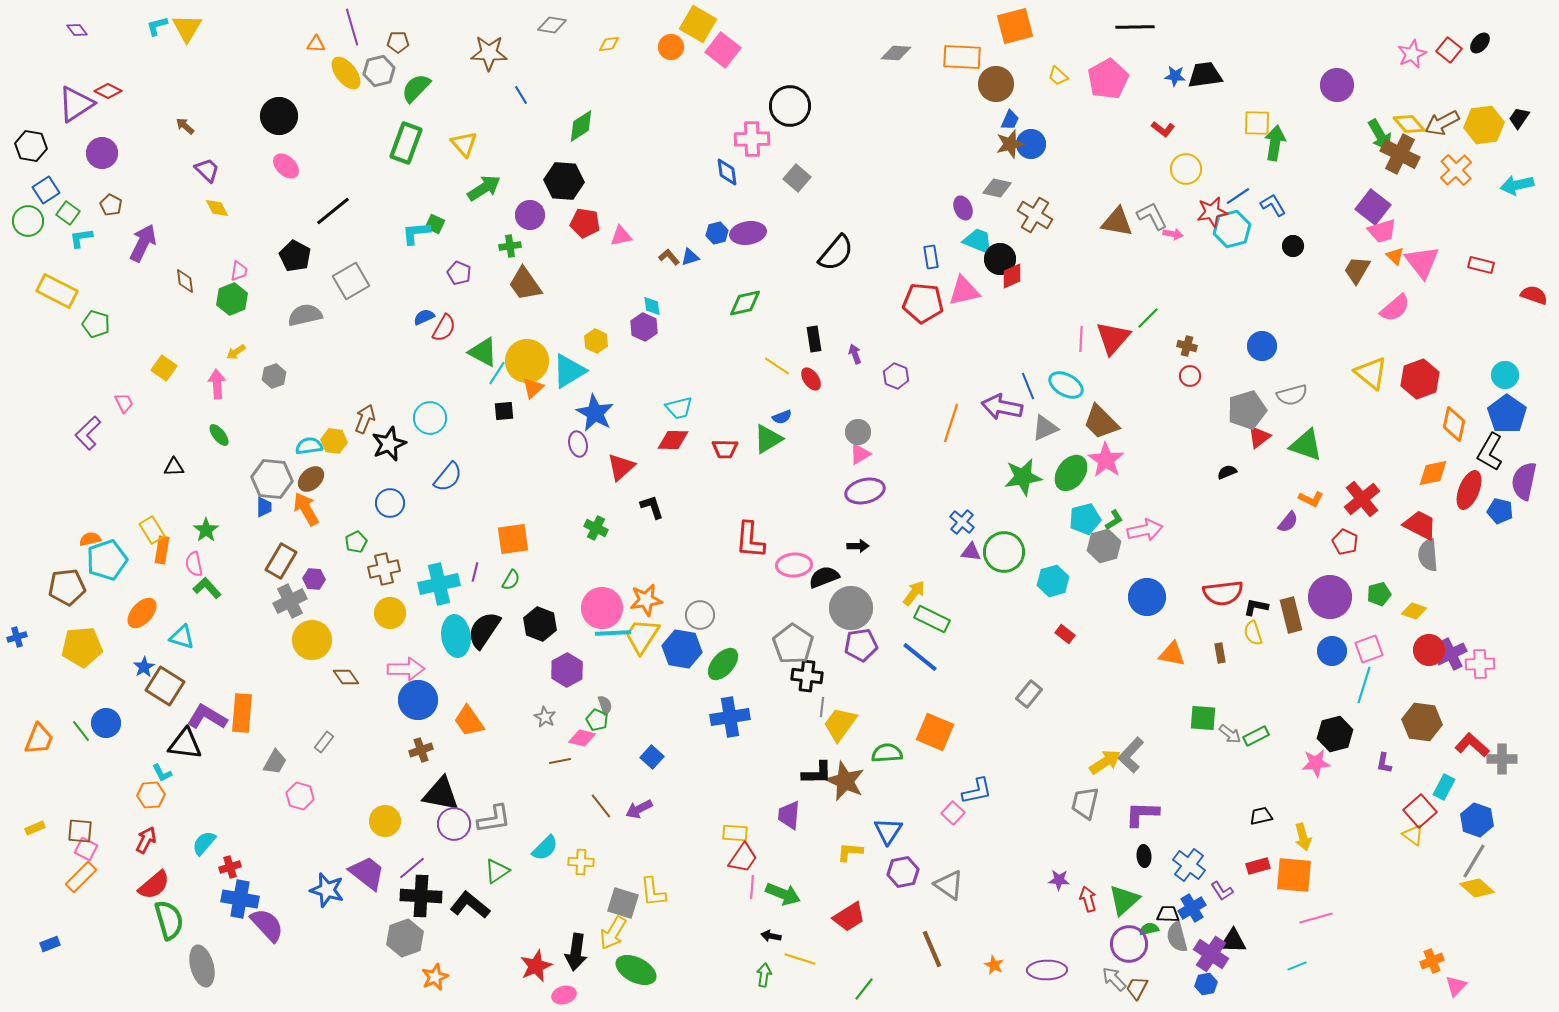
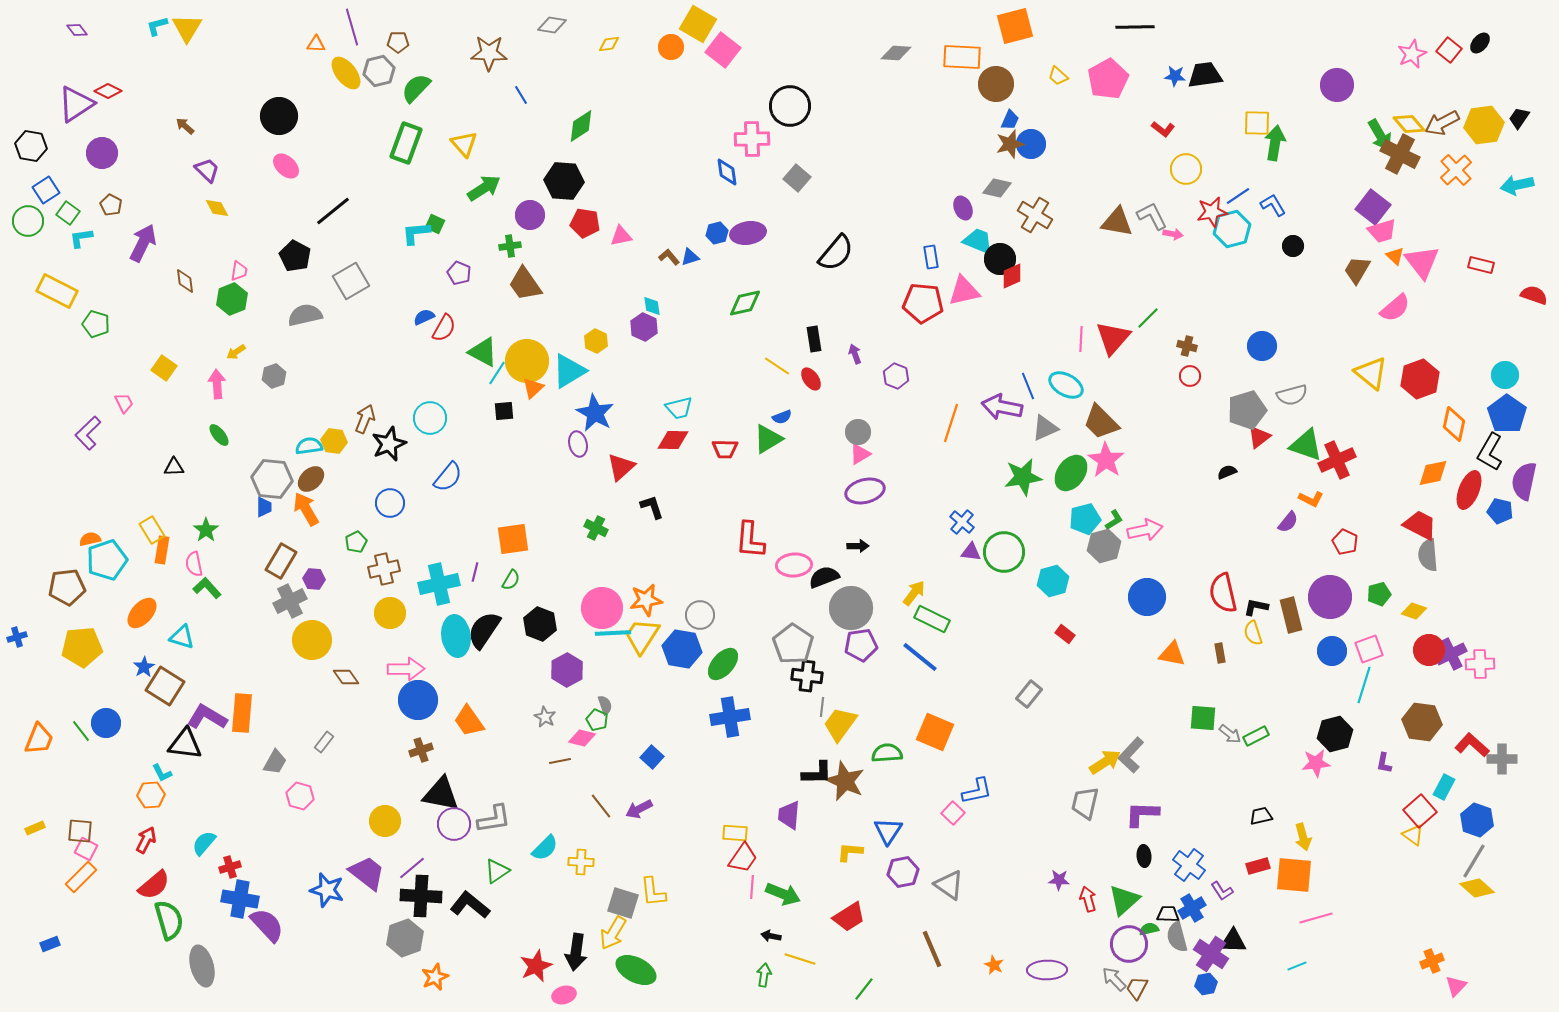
red cross at (1362, 499): moved 25 px left, 39 px up; rotated 15 degrees clockwise
red semicircle at (1223, 593): rotated 84 degrees clockwise
